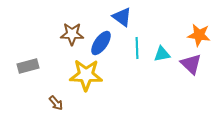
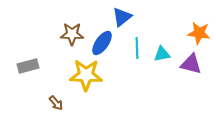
blue triangle: rotated 45 degrees clockwise
orange star: moved 2 px up
blue ellipse: moved 1 px right
purple triangle: rotated 30 degrees counterclockwise
